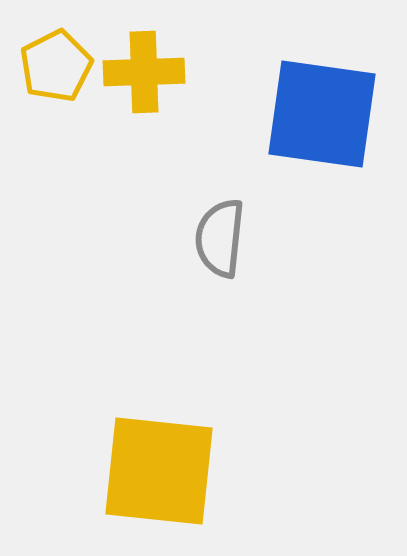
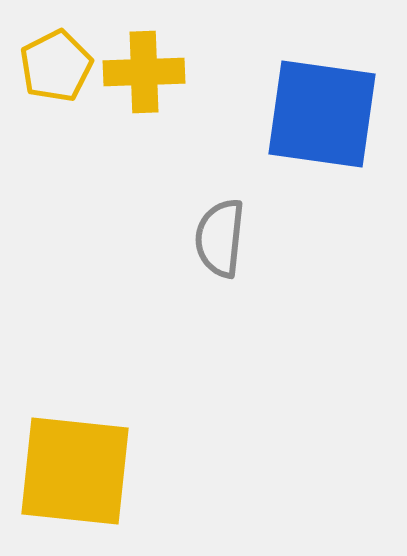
yellow square: moved 84 px left
